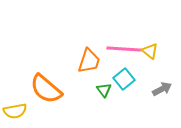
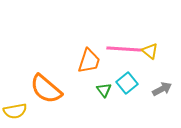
cyan square: moved 3 px right, 4 px down
